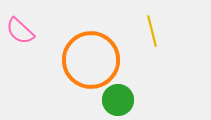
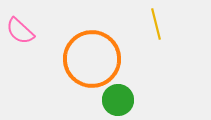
yellow line: moved 4 px right, 7 px up
orange circle: moved 1 px right, 1 px up
